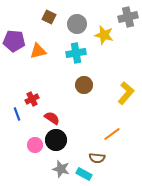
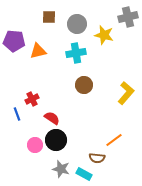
brown square: rotated 24 degrees counterclockwise
orange line: moved 2 px right, 6 px down
